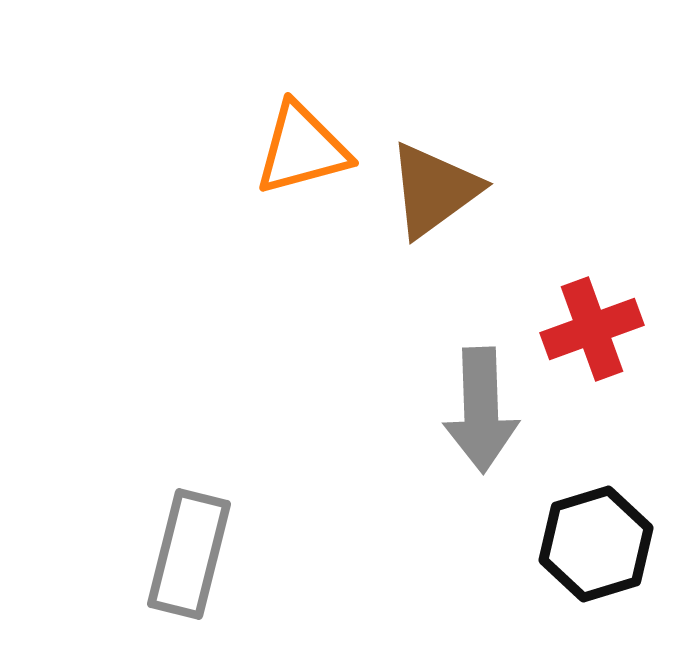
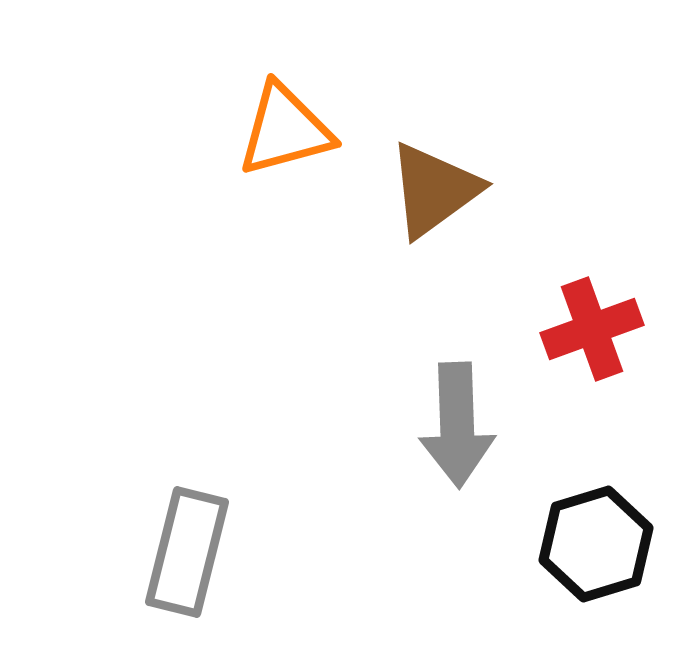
orange triangle: moved 17 px left, 19 px up
gray arrow: moved 24 px left, 15 px down
gray rectangle: moved 2 px left, 2 px up
